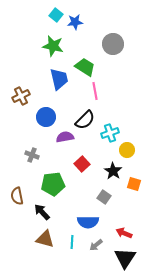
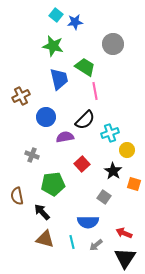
cyan line: rotated 16 degrees counterclockwise
